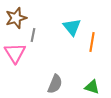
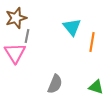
gray line: moved 6 px left, 1 px down
green triangle: moved 4 px right
